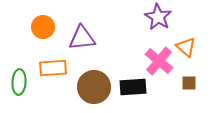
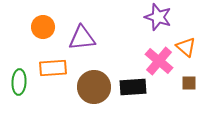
purple star: rotated 12 degrees counterclockwise
